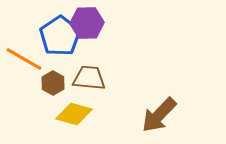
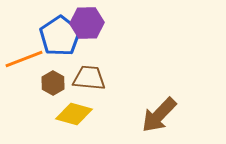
orange line: rotated 51 degrees counterclockwise
